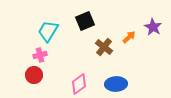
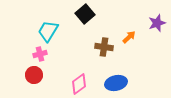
black square: moved 7 px up; rotated 18 degrees counterclockwise
purple star: moved 4 px right, 4 px up; rotated 24 degrees clockwise
brown cross: rotated 30 degrees counterclockwise
pink cross: moved 1 px up
blue ellipse: moved 1 px up; rotated 10 degrees counterclockwise
